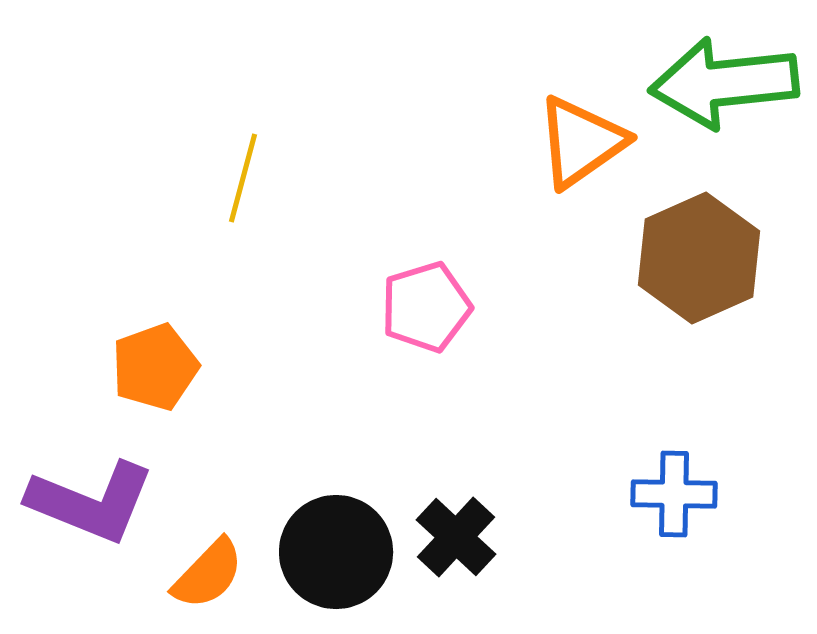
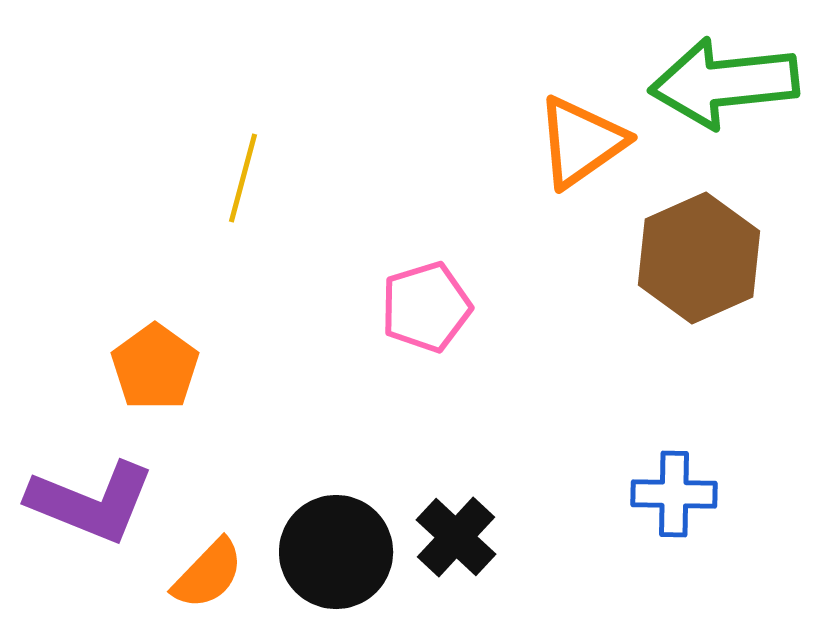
orange pentagon: rotated 16 degrees counterclockwise
